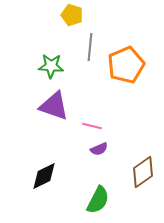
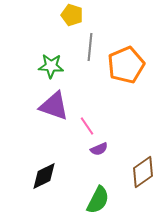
pink line: moved 5 px left; rotated 42 degrees clockwise
